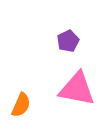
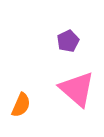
pink triangle: rotated 30 degrees clockwise
